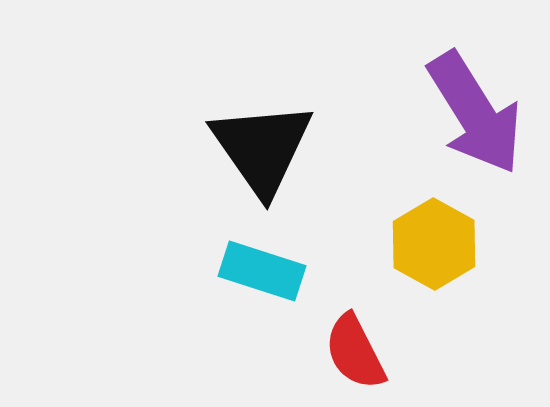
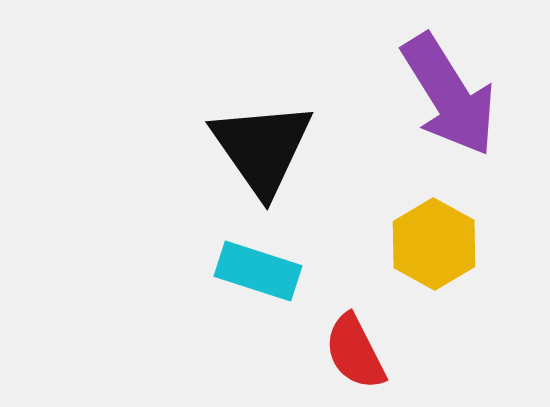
purple arrow: moved 26 px left, 18 px up
cyan rectangle: moved 4 px left
